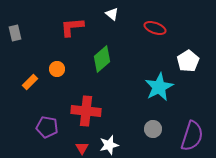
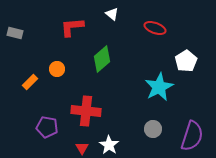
gray rectangle: rotated 63 degrees counterclockwise
white pentagon: moved 2 px left
white star: rotated 24 degrees counterclockwise
